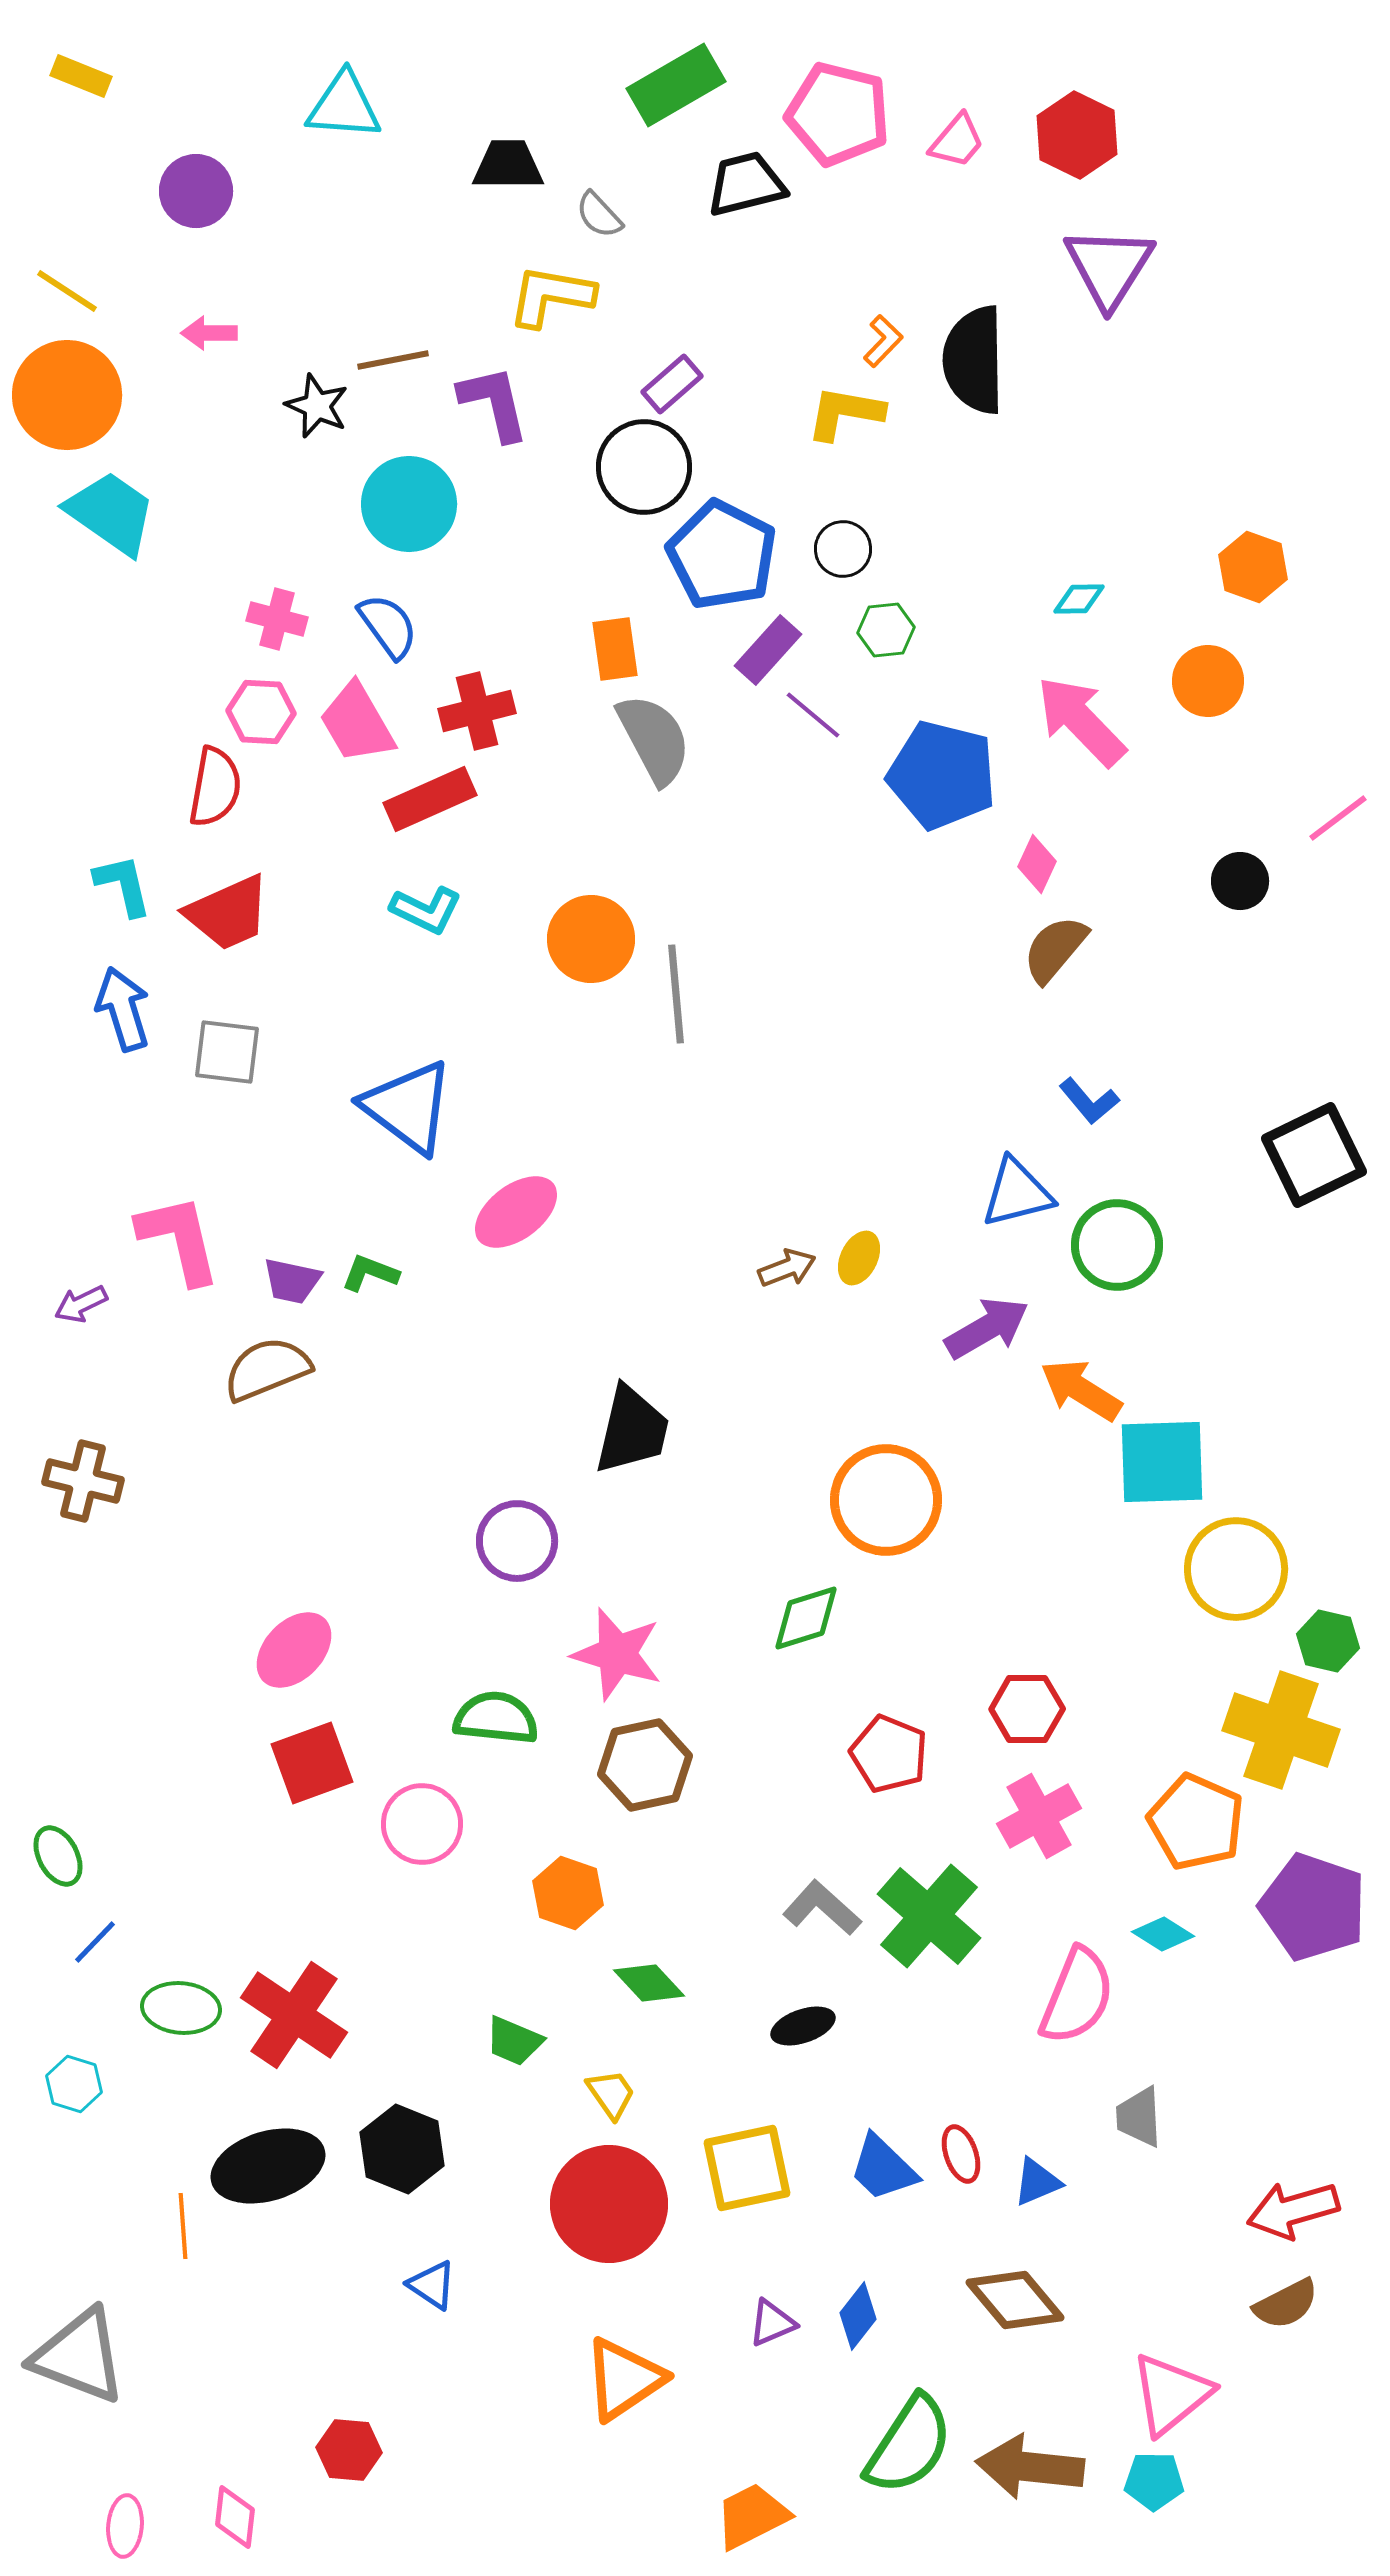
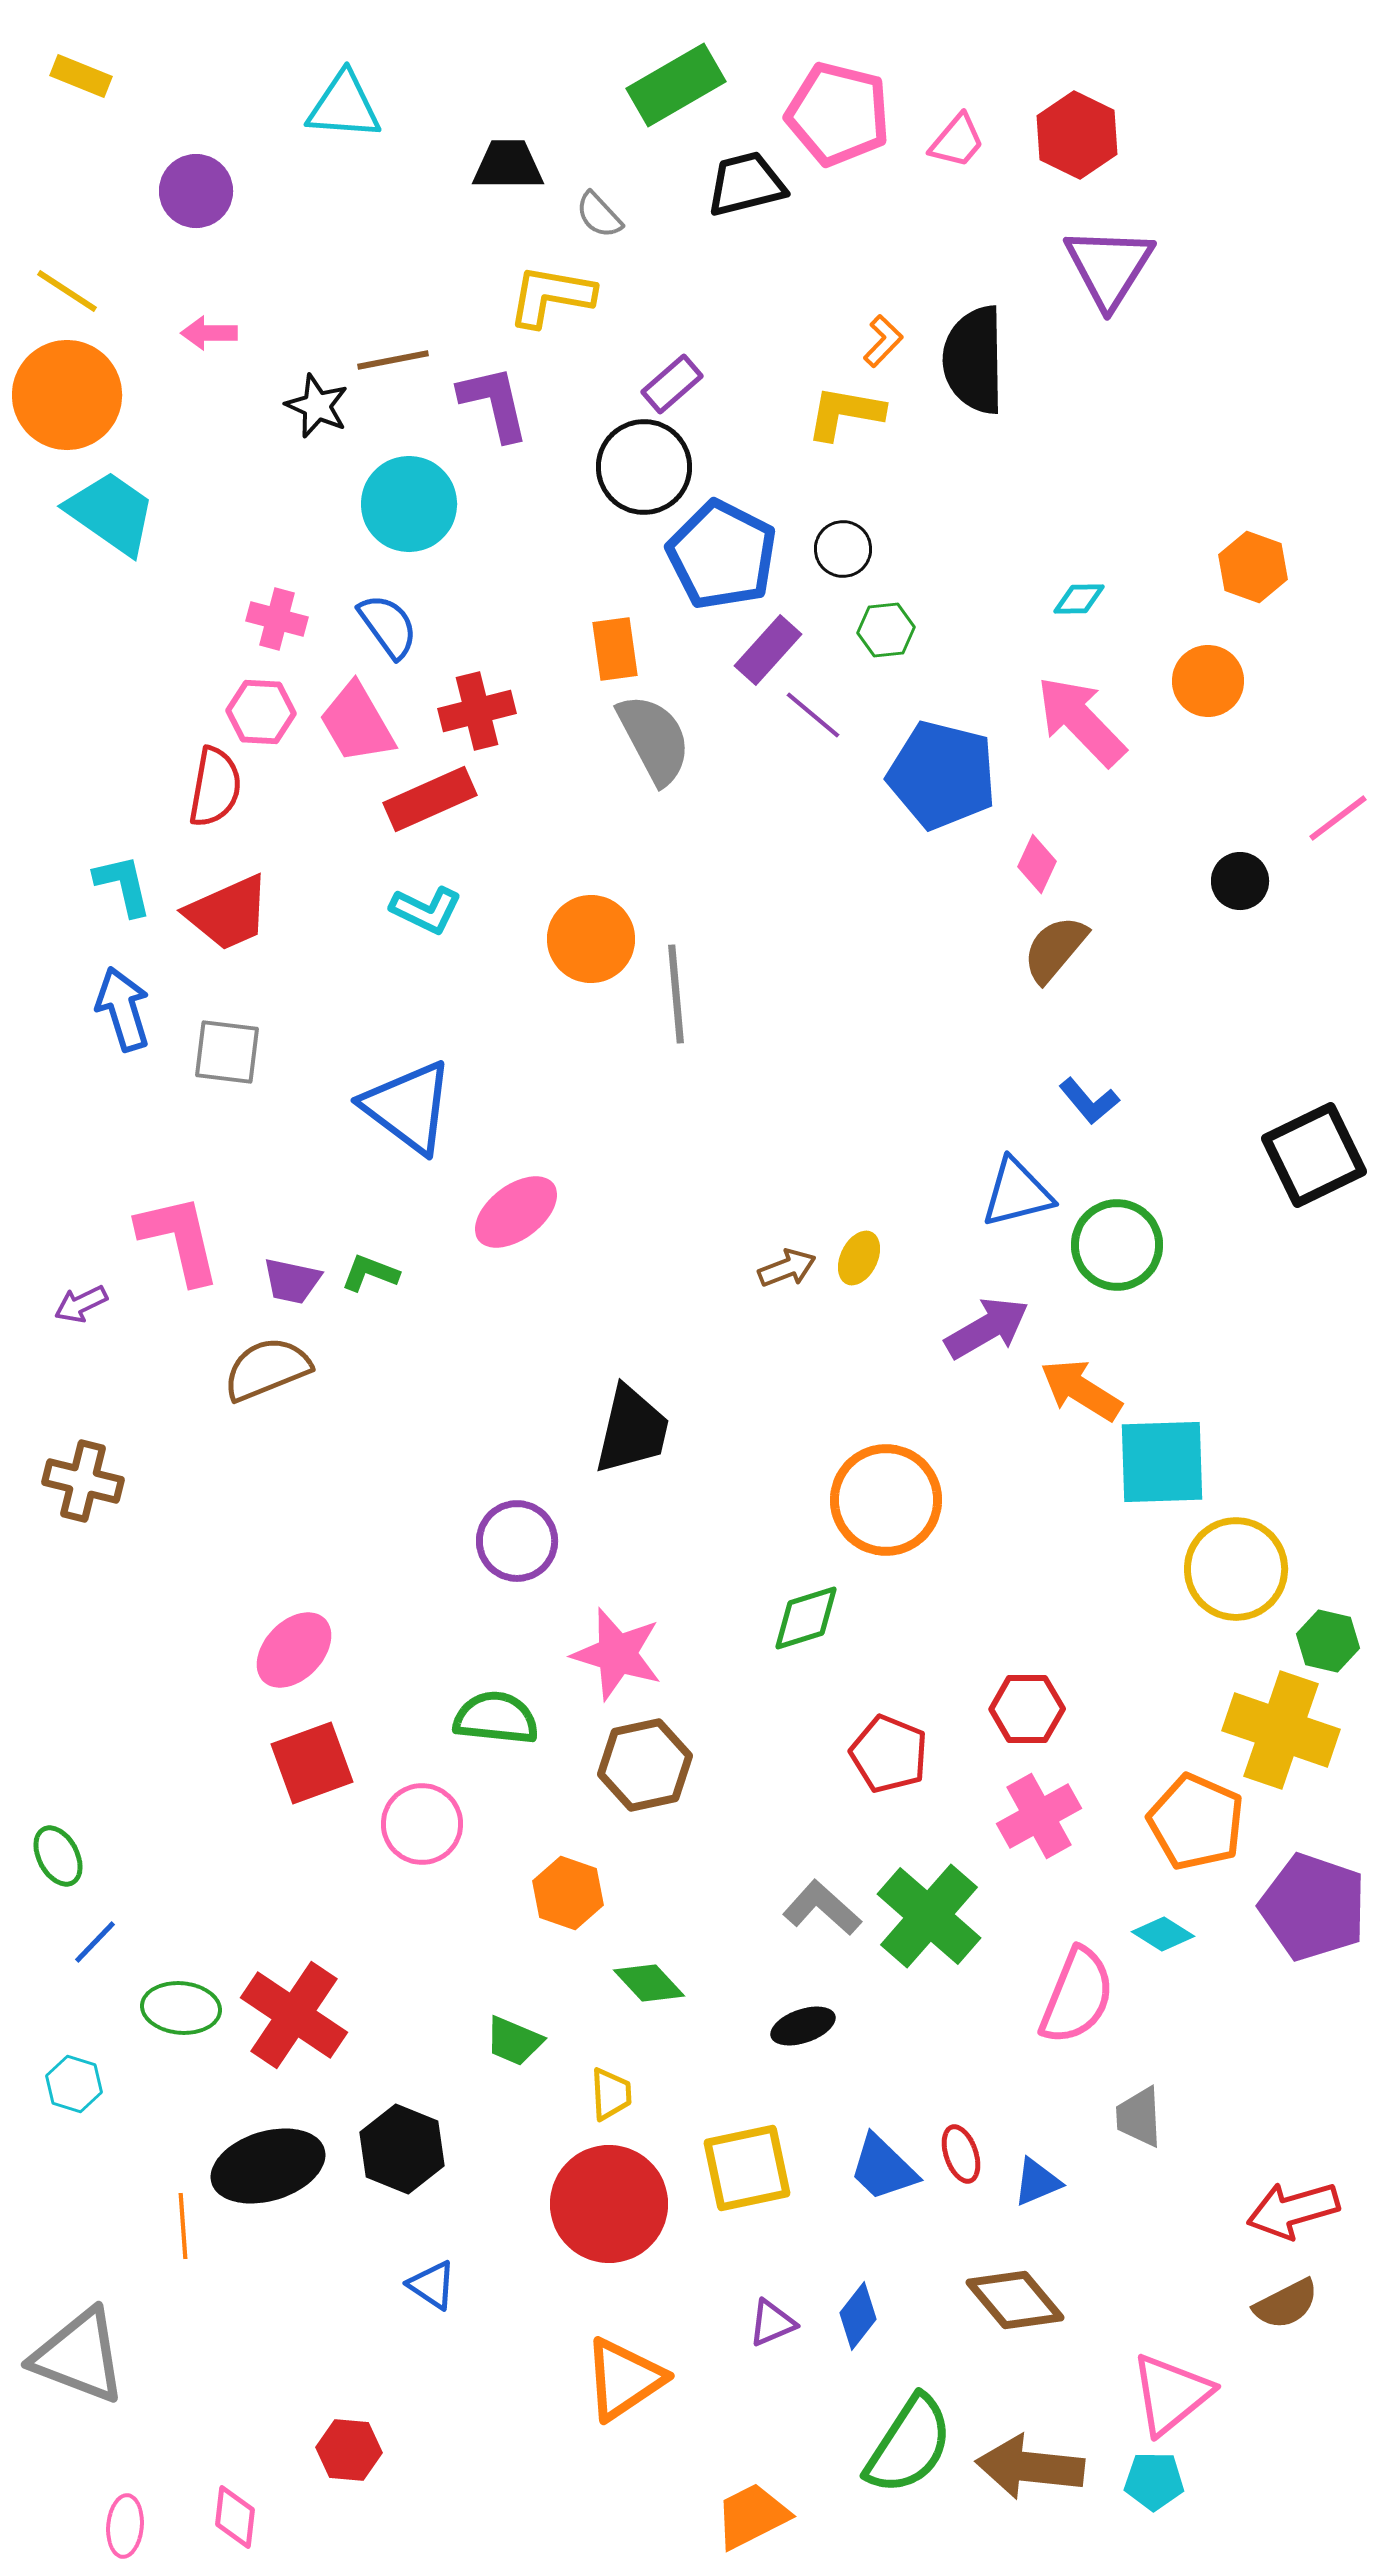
yellow trapezoid at (611, 2094): rotated 32 degrees clockwise
